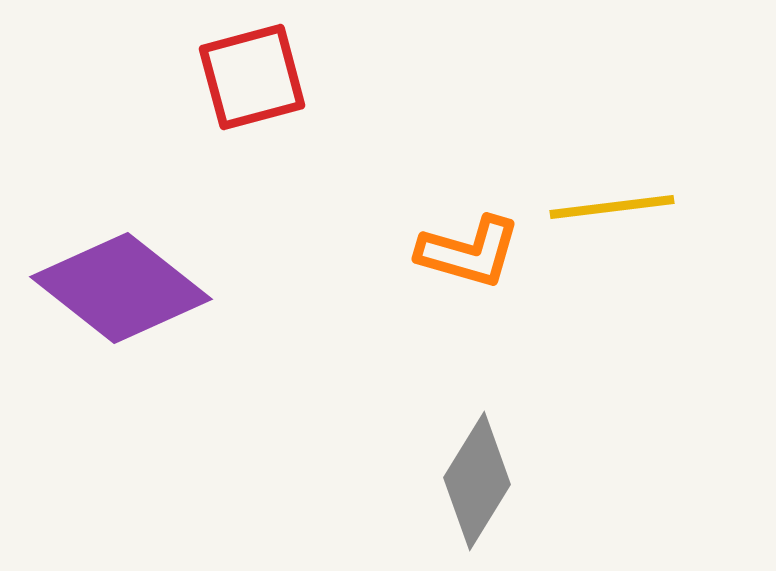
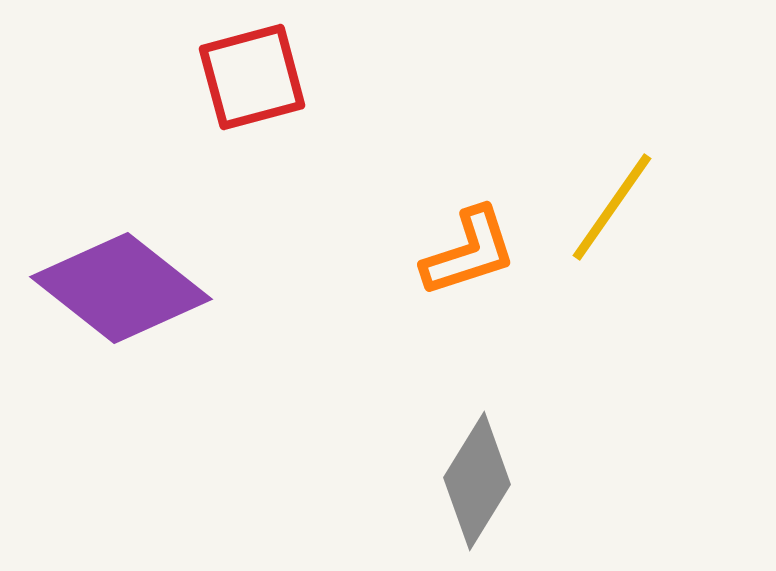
yellow line: rotated 48 degrees counterclockwise
orange L-shape: rotated 34 degrees counterclockwise
